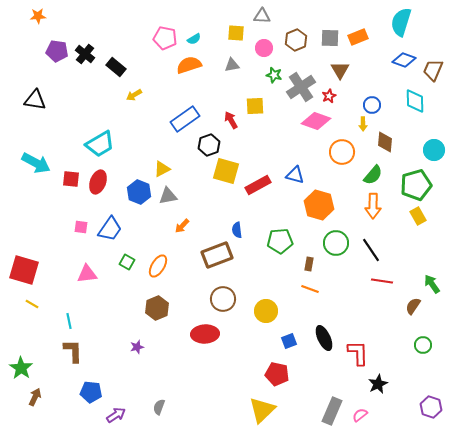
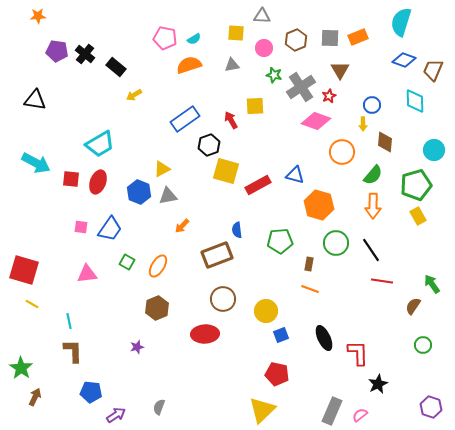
blue square at (289, 341): moved 8 px left, 6 px up
